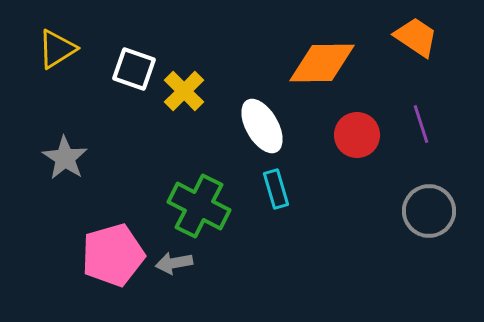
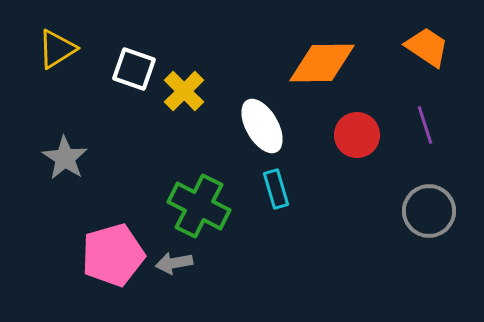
orange trapezoid: moved 11 px right, 10 px down
purple line: moved 4 px right, 1 px down
